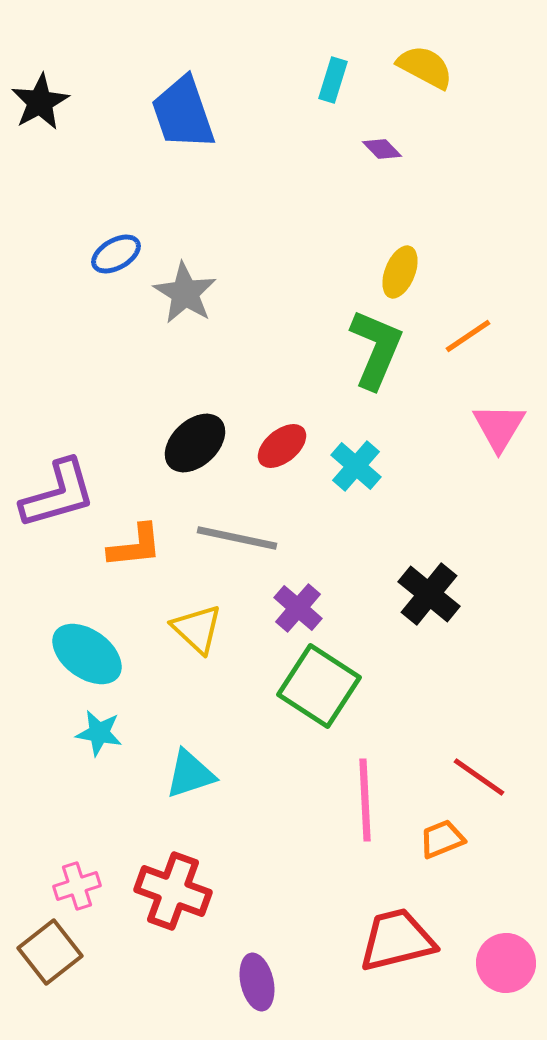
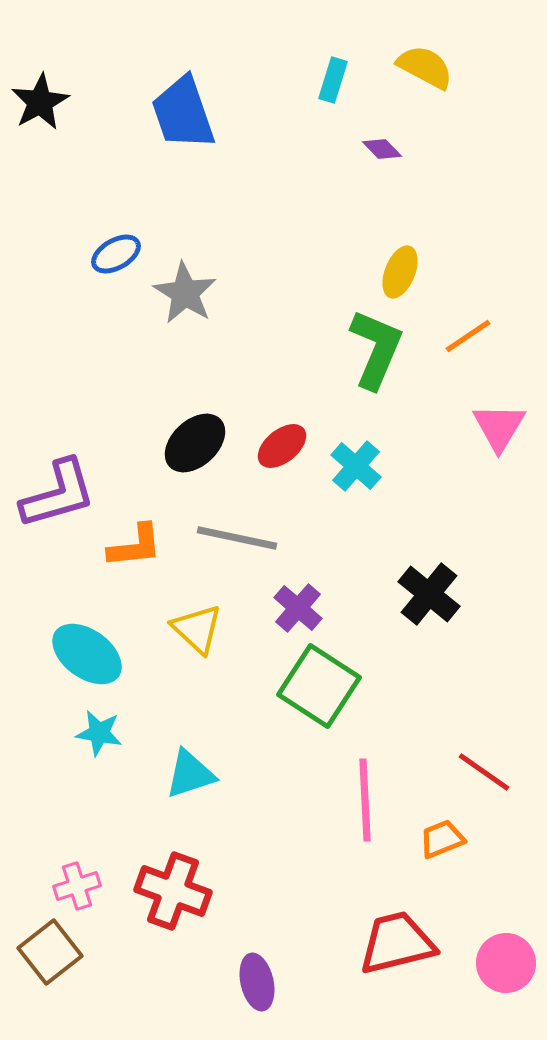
red line: moved 5 px right, 5 px up
red trapezoid: moved 3 px down
